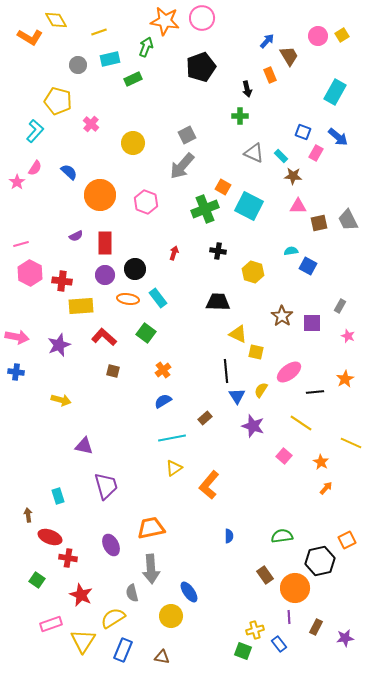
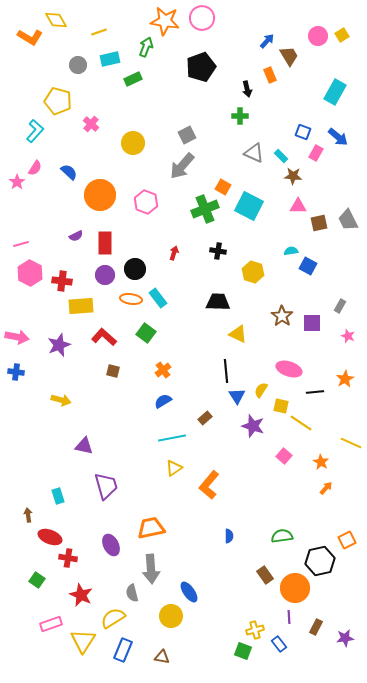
orange ellipse at (128, 299): moved 3 px right
yellow square at (256, 352): moved 25 px right, 54 px down
pink ellipse at (289, 372): moved 3 px up; rotated 55 degrees clockwise
